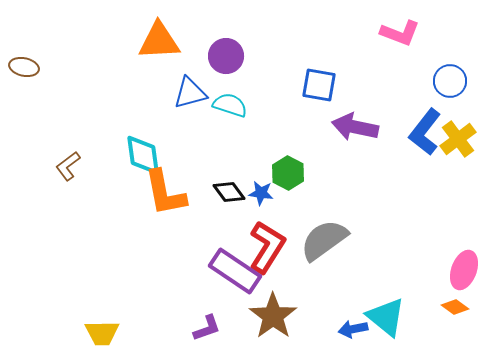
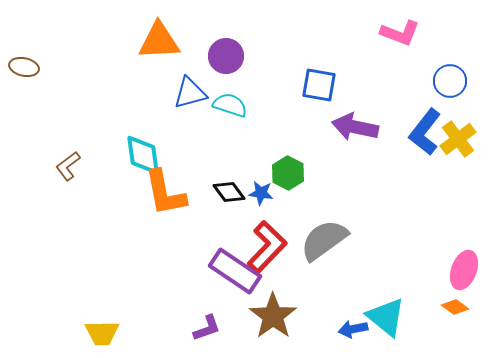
red L-shape: rotated 12 degrees clockwise
